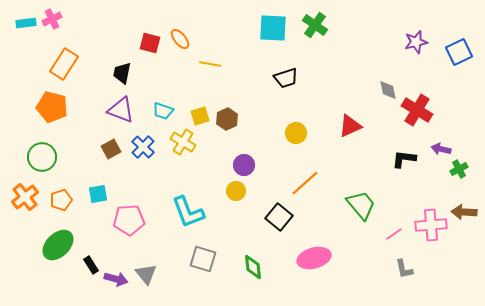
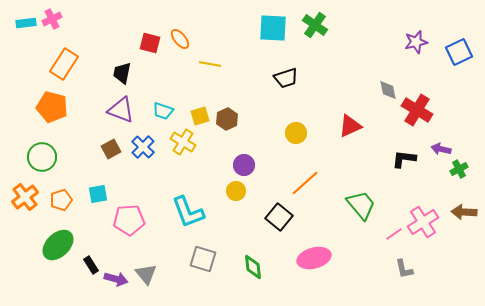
pink cross at (431, 225): moved 8 px left, 3 px up; rotated 28 degrees counterclockwise
